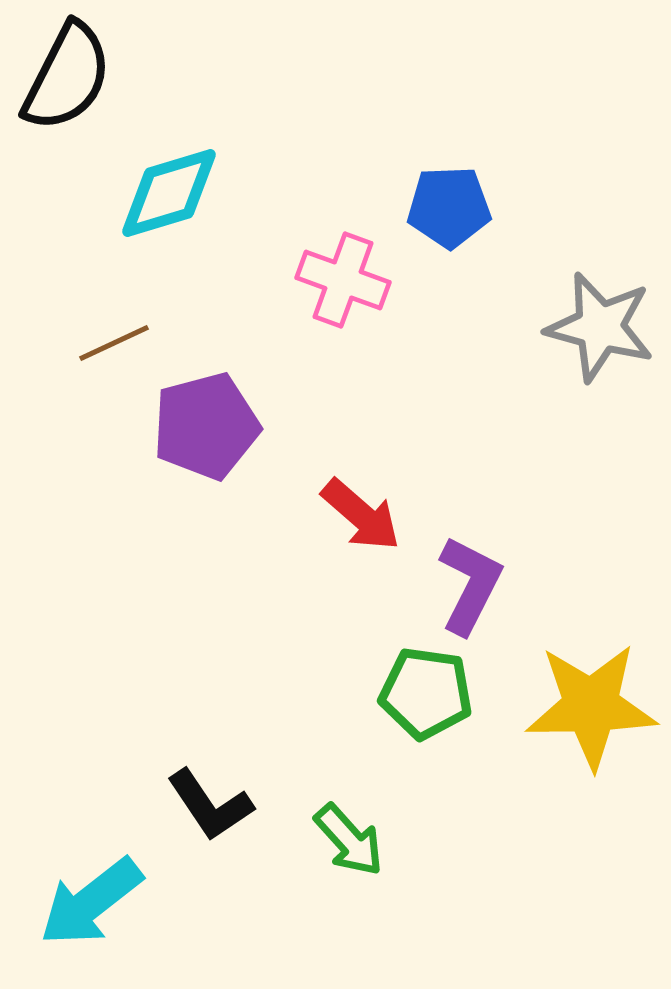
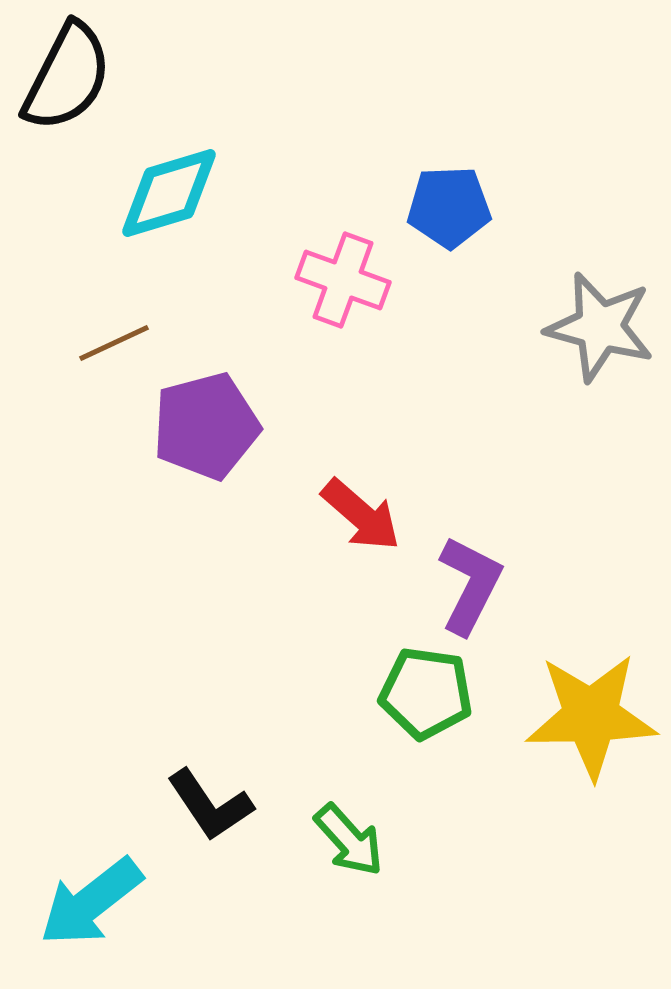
yellow star: moved 10 px down
